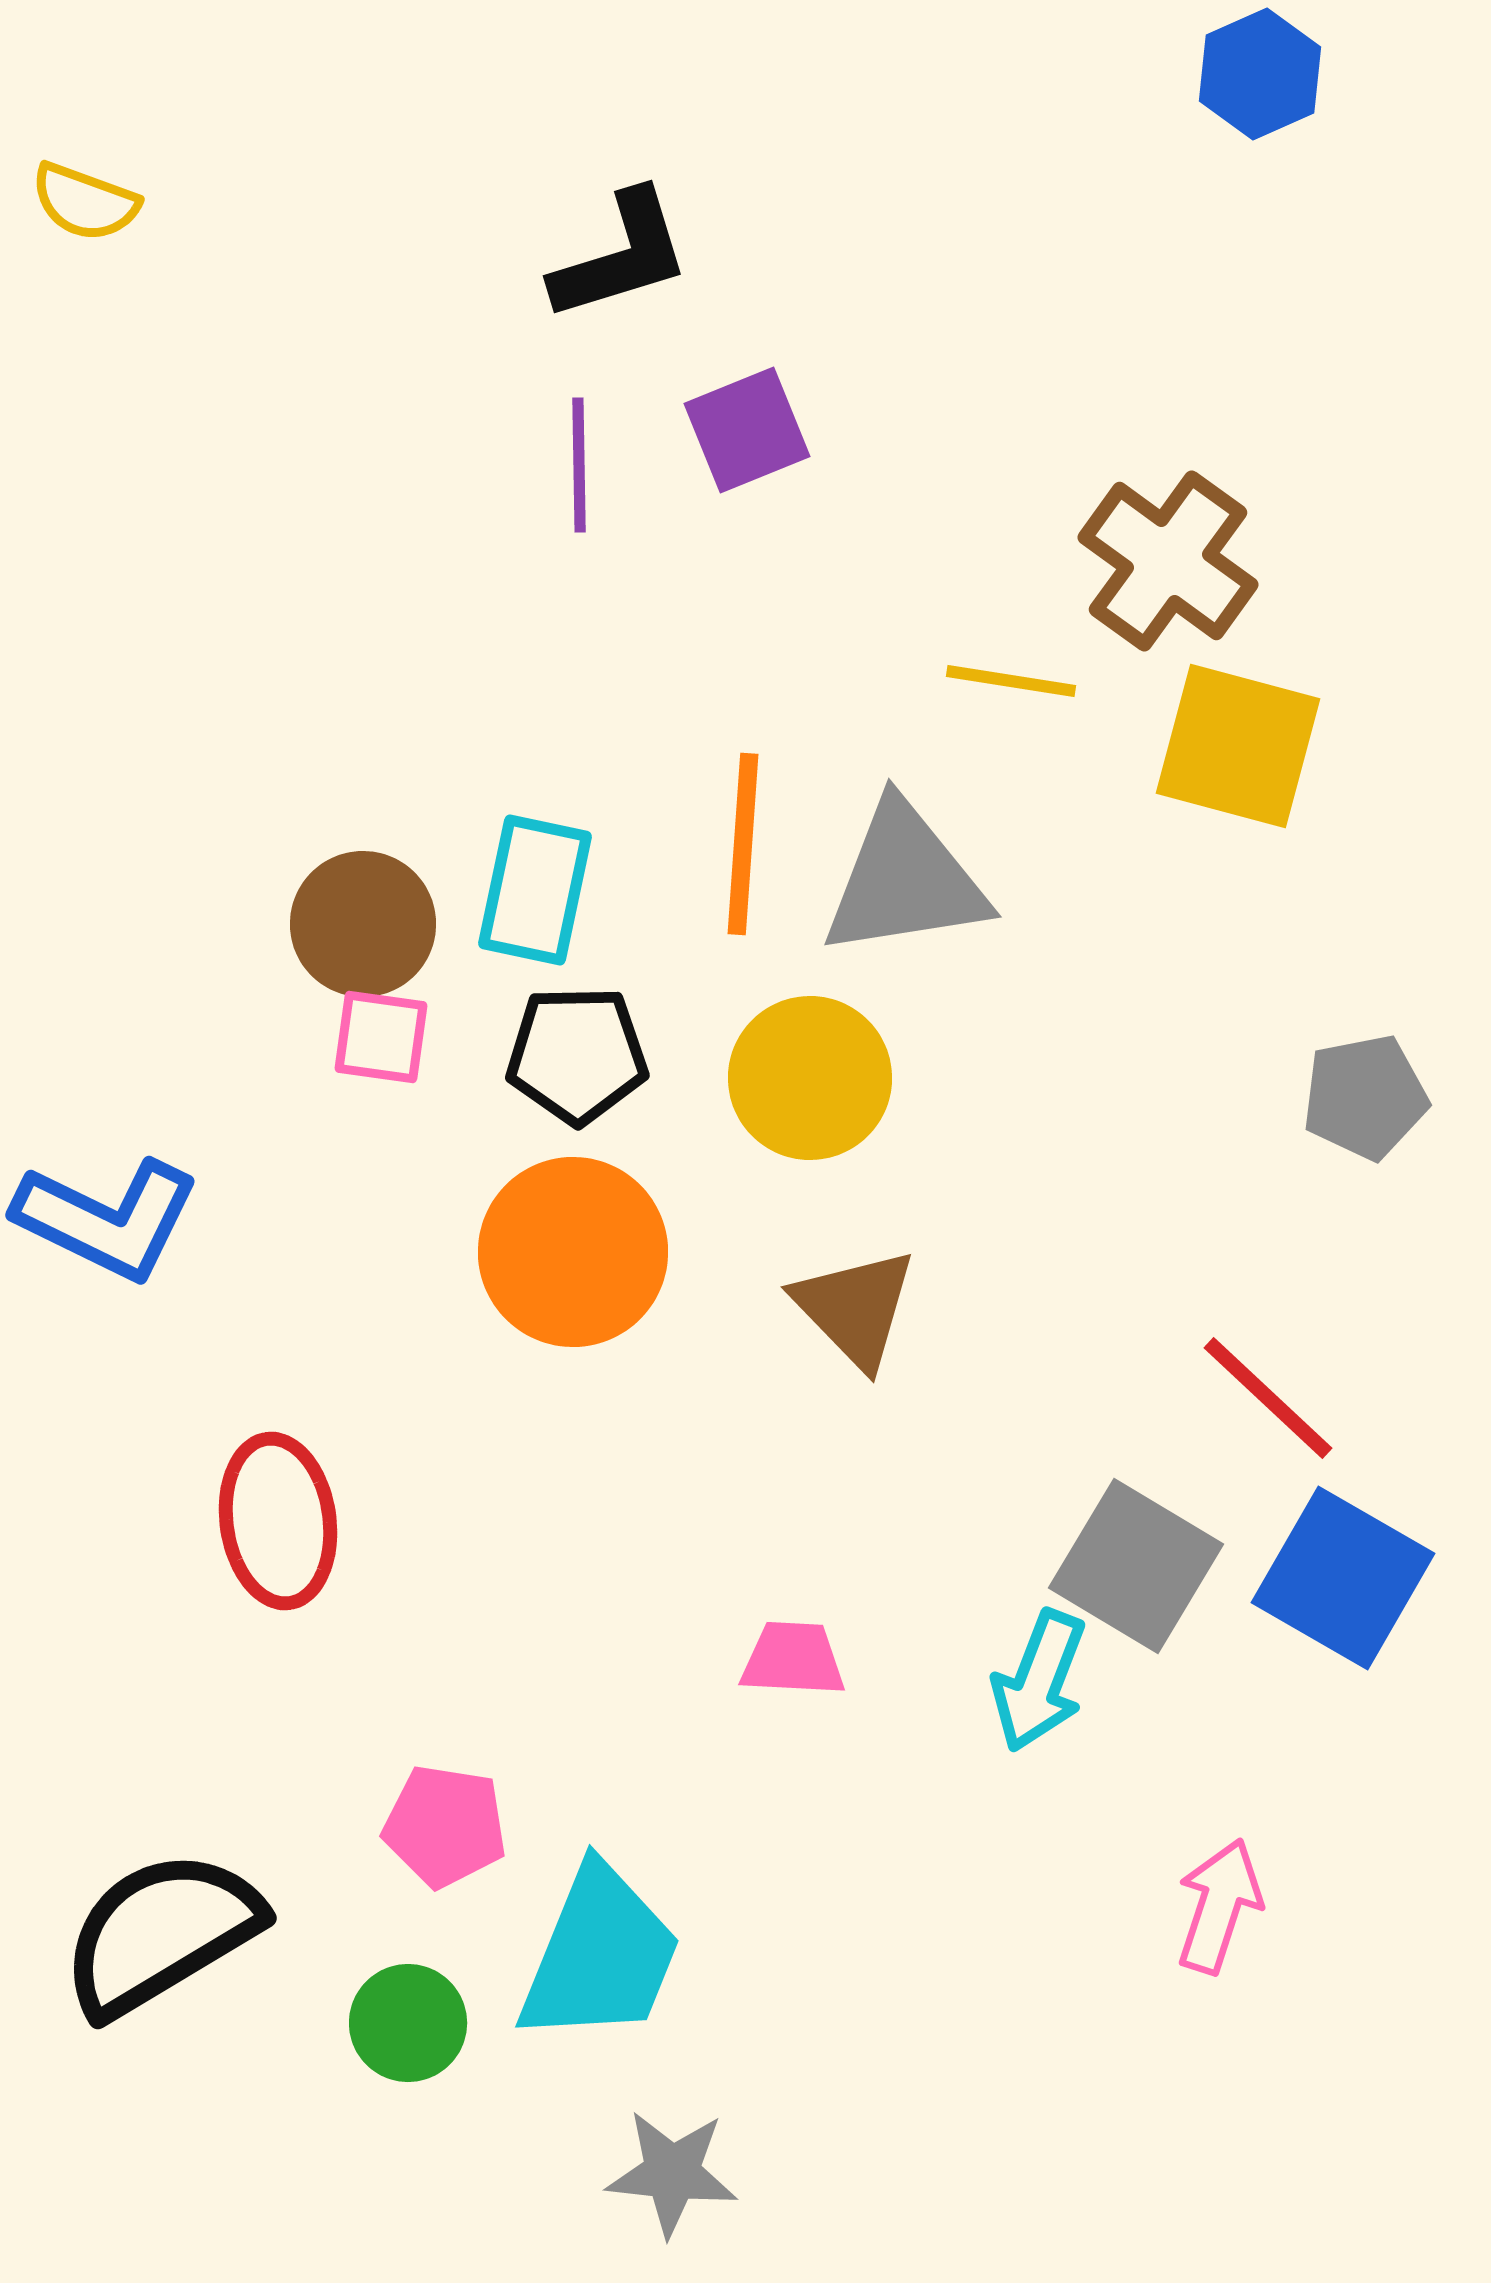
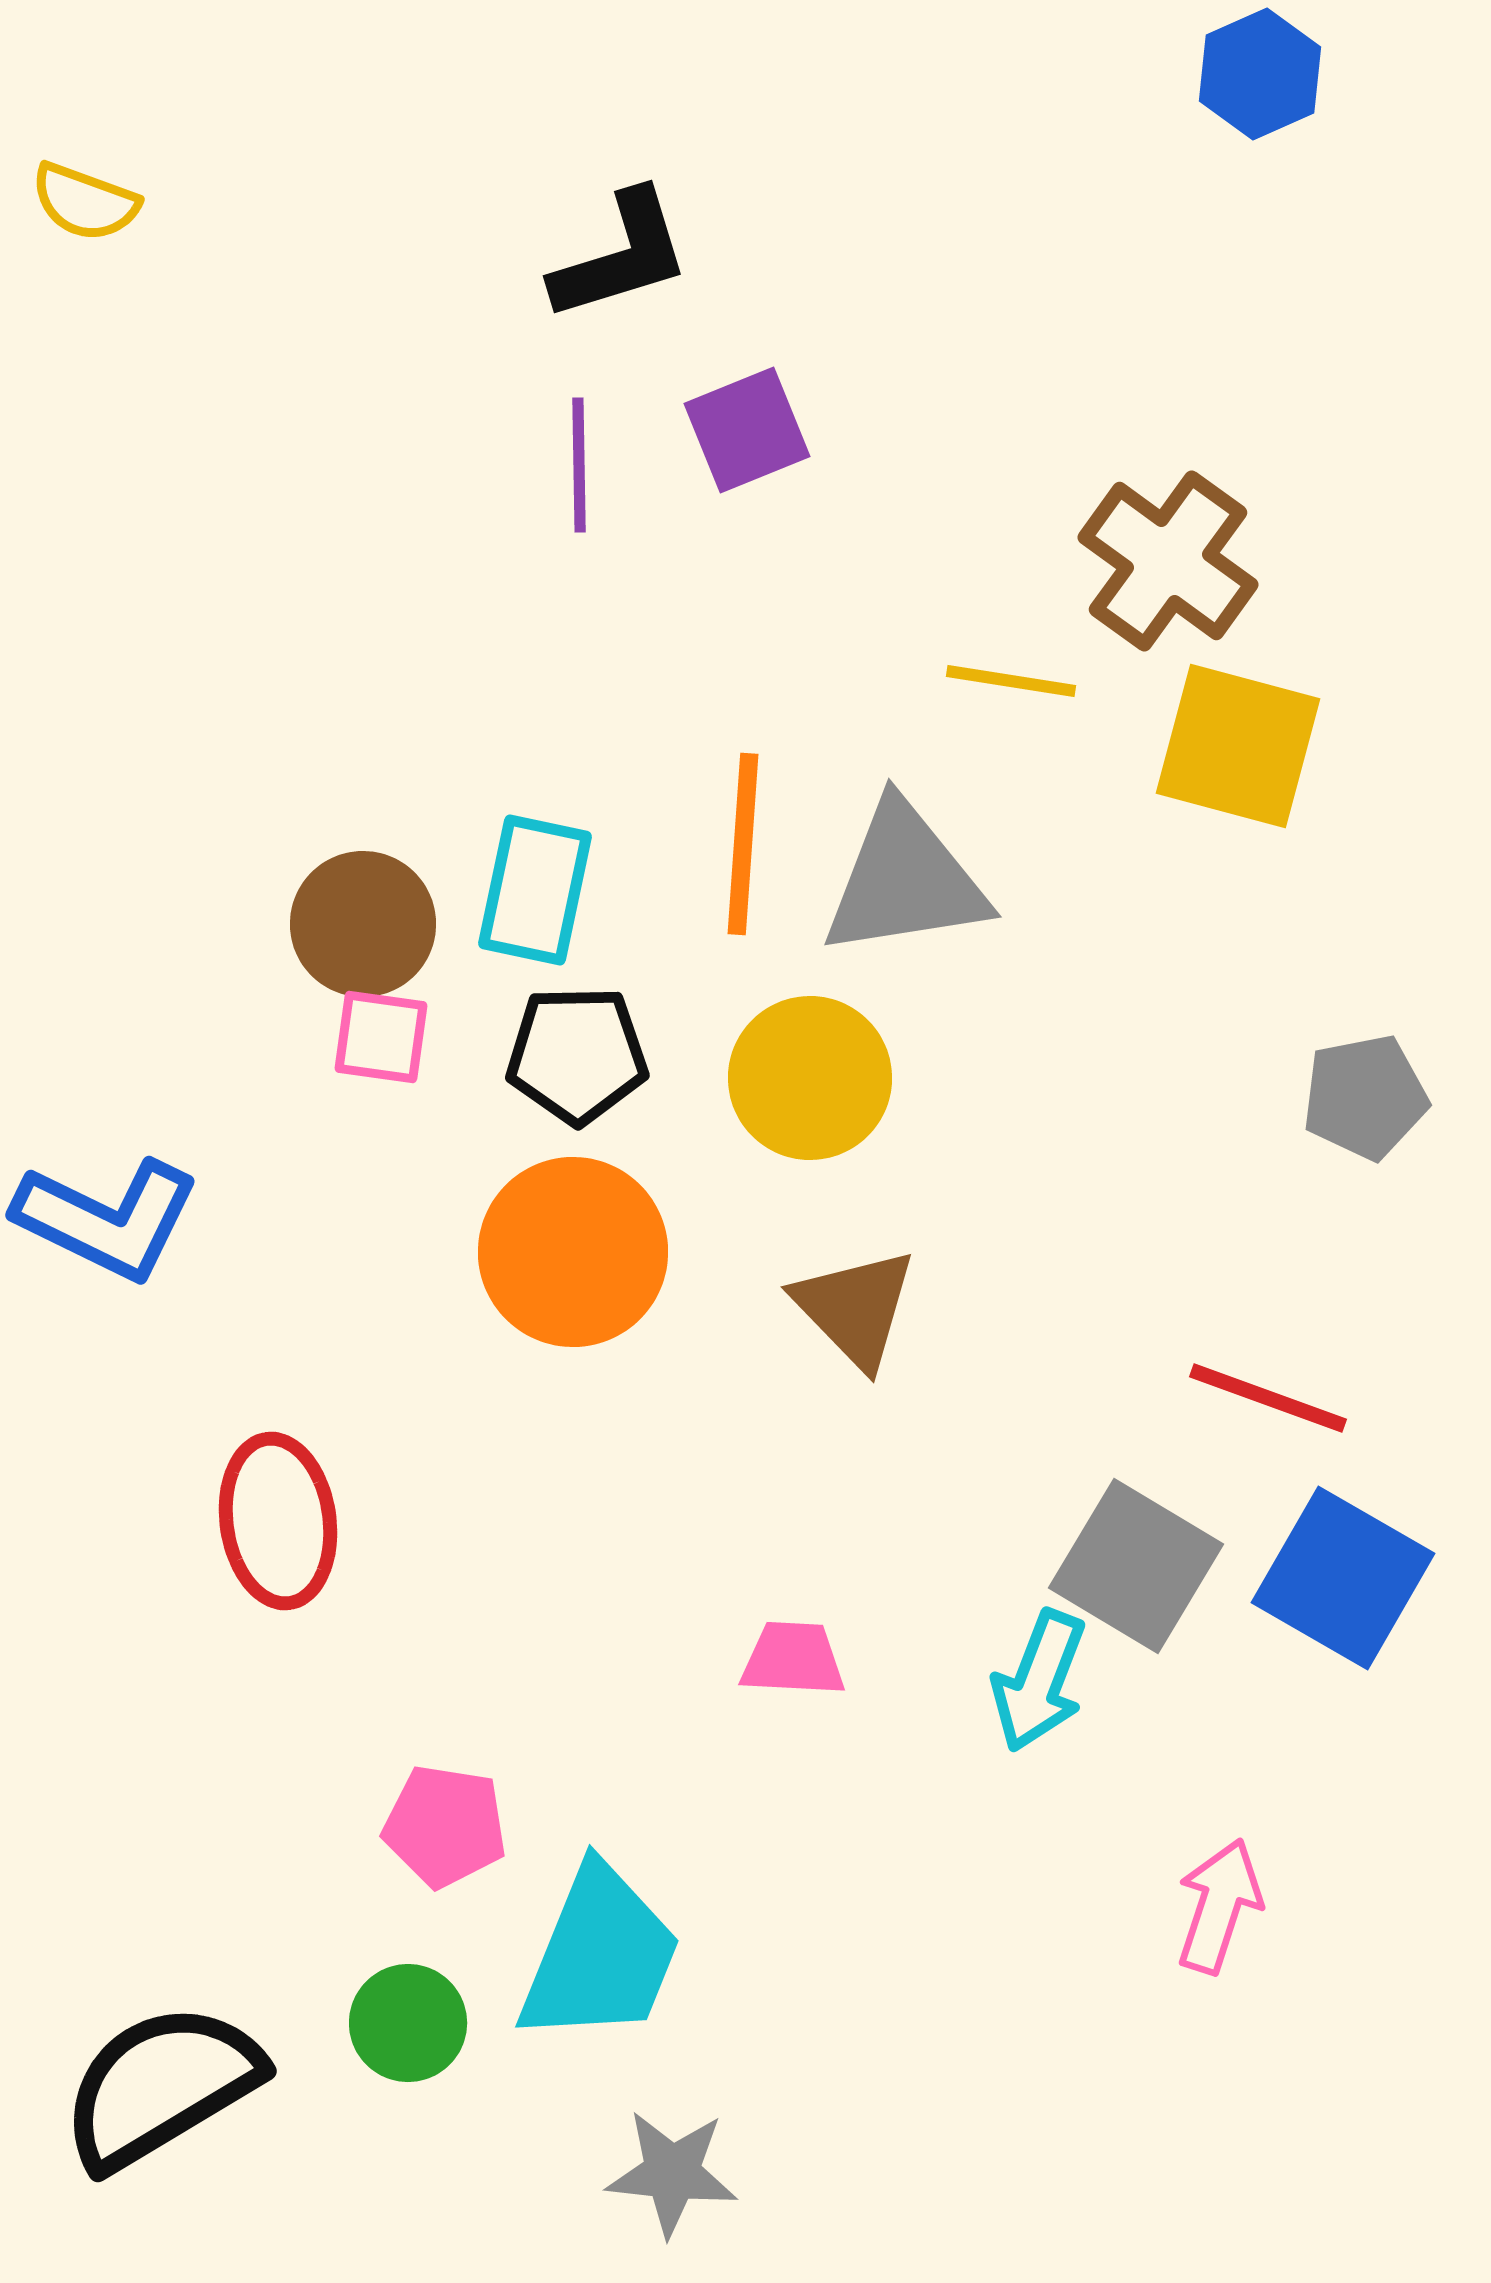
red line: rotated 23 degrees counterclockwise
black semicircle: moved 153 px down
